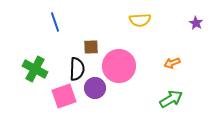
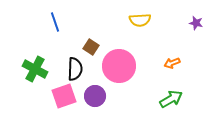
purple star: rotated 16 degrees counterclockwise
brown square: rotated 35 degrees clockwise
black semicircle: moved 2 px left
purple circle: moved 8 px down
